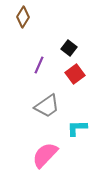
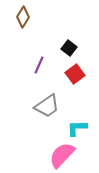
pink semicircle: moved 17 px right
